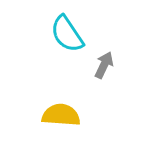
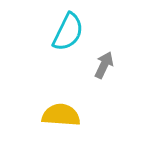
cyan semicircle: moved 1 px right, 2 px up; rotated 120 degrees counterclockwise
